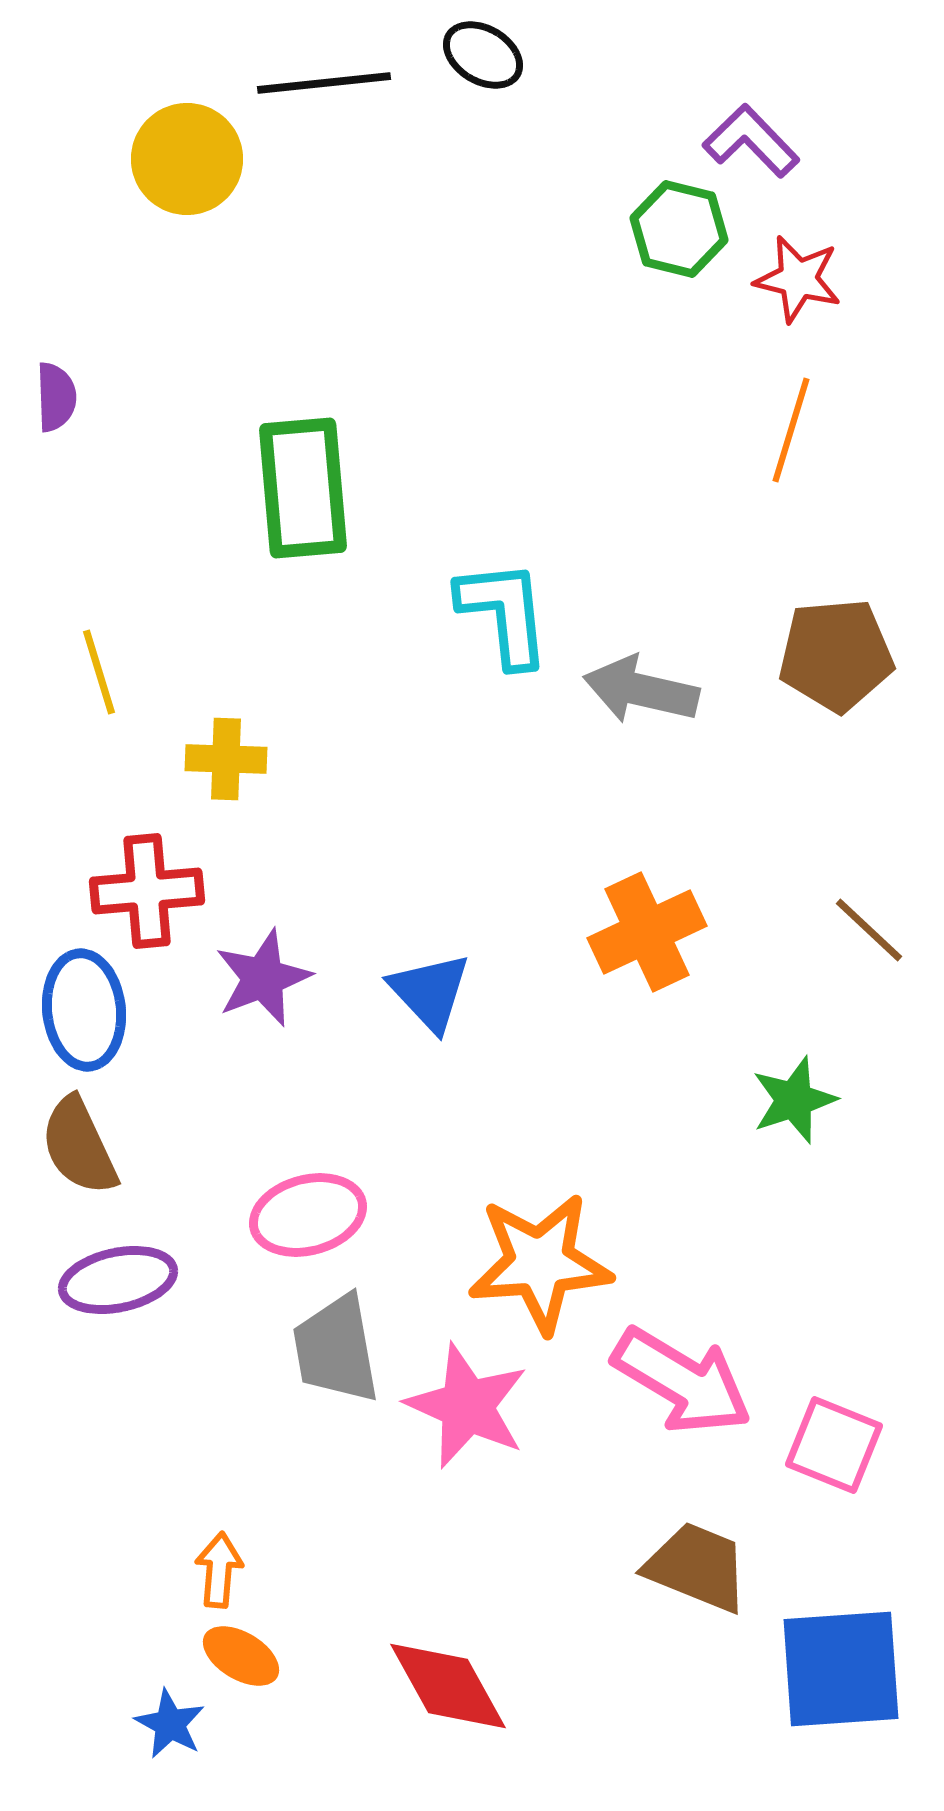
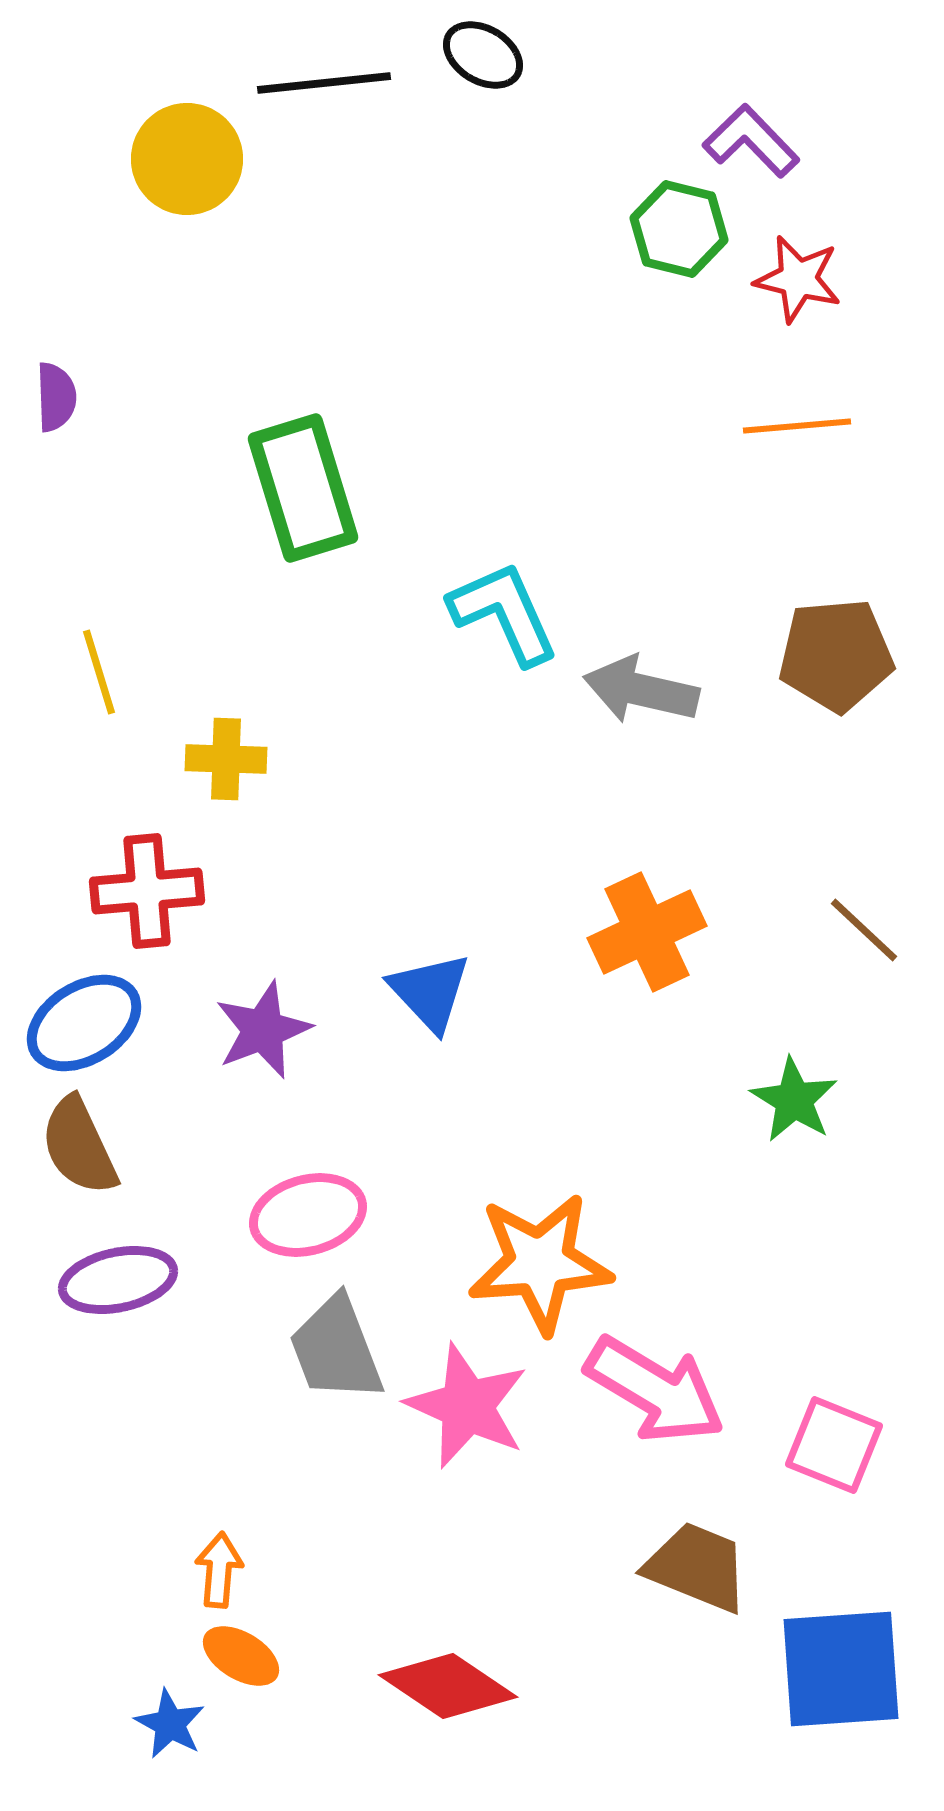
orange line: moved 6 px right, 4 px up; rotated 68 degrees clockwise
green rectangle: rotated 12 degrees counterclockwise
cyan L-shape: rotated 18 degrees counterclockwise
brown line: moved 5 px left
purple star: moved 52 px down
blue ellipse: moved 13 px down; rotated 64 degrees clockwise
green star: rotated 22 degrees counterclockwise
gray trapezoid: rotated 11 degrees counterclockwise
pink arrow: moved 27 px left, 9 px down
red diamond: rotated 27 degrees counterclockwise
